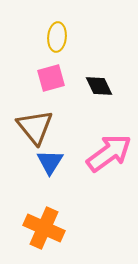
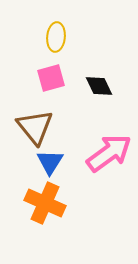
yellow ellipse: moved 1 px left
orange cross: moved 1 px right, 25 px up
